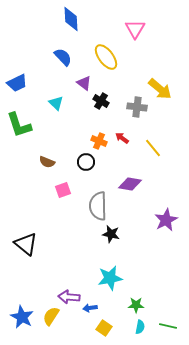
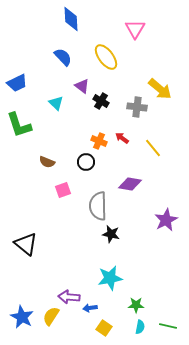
purple triangle: moved 2 px left, 3 px down
